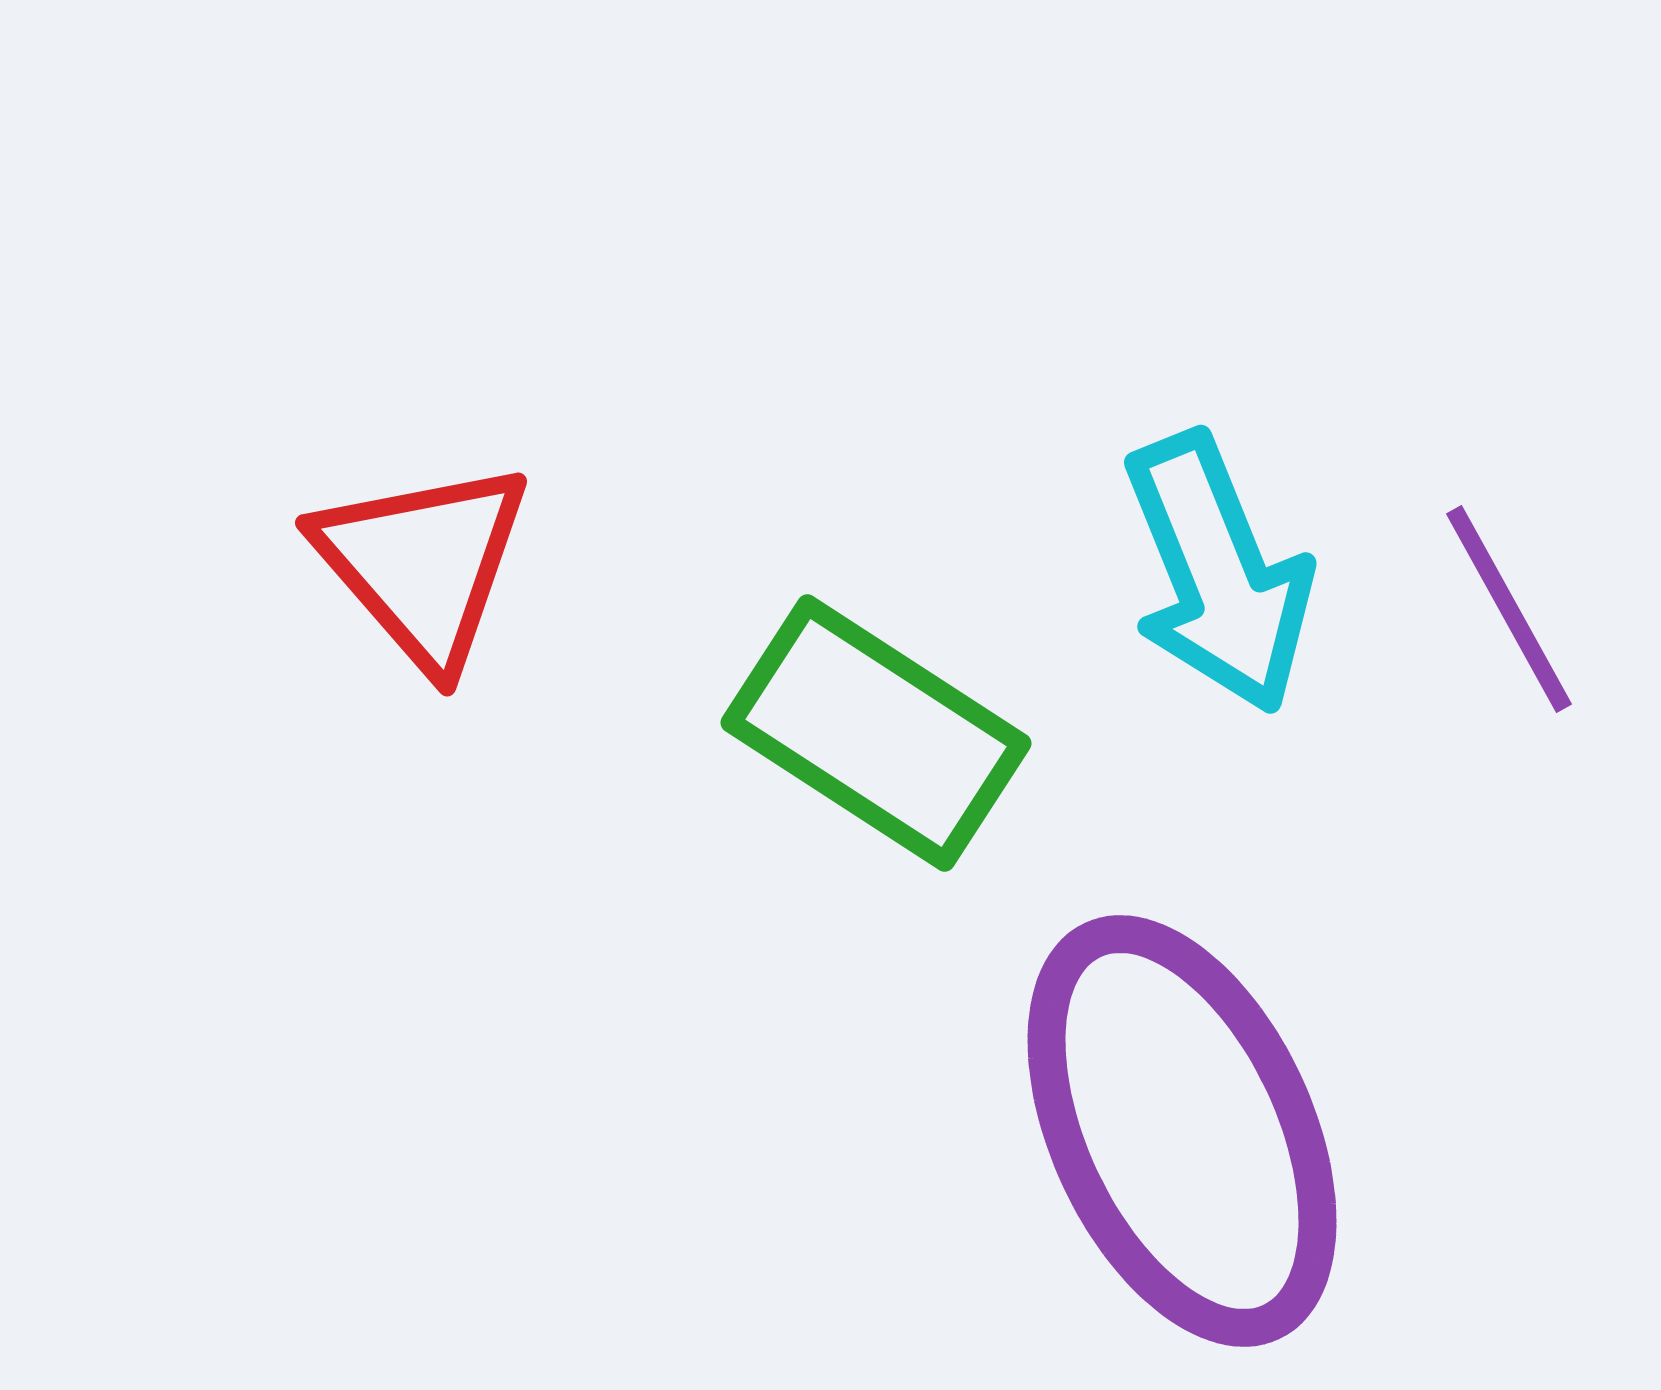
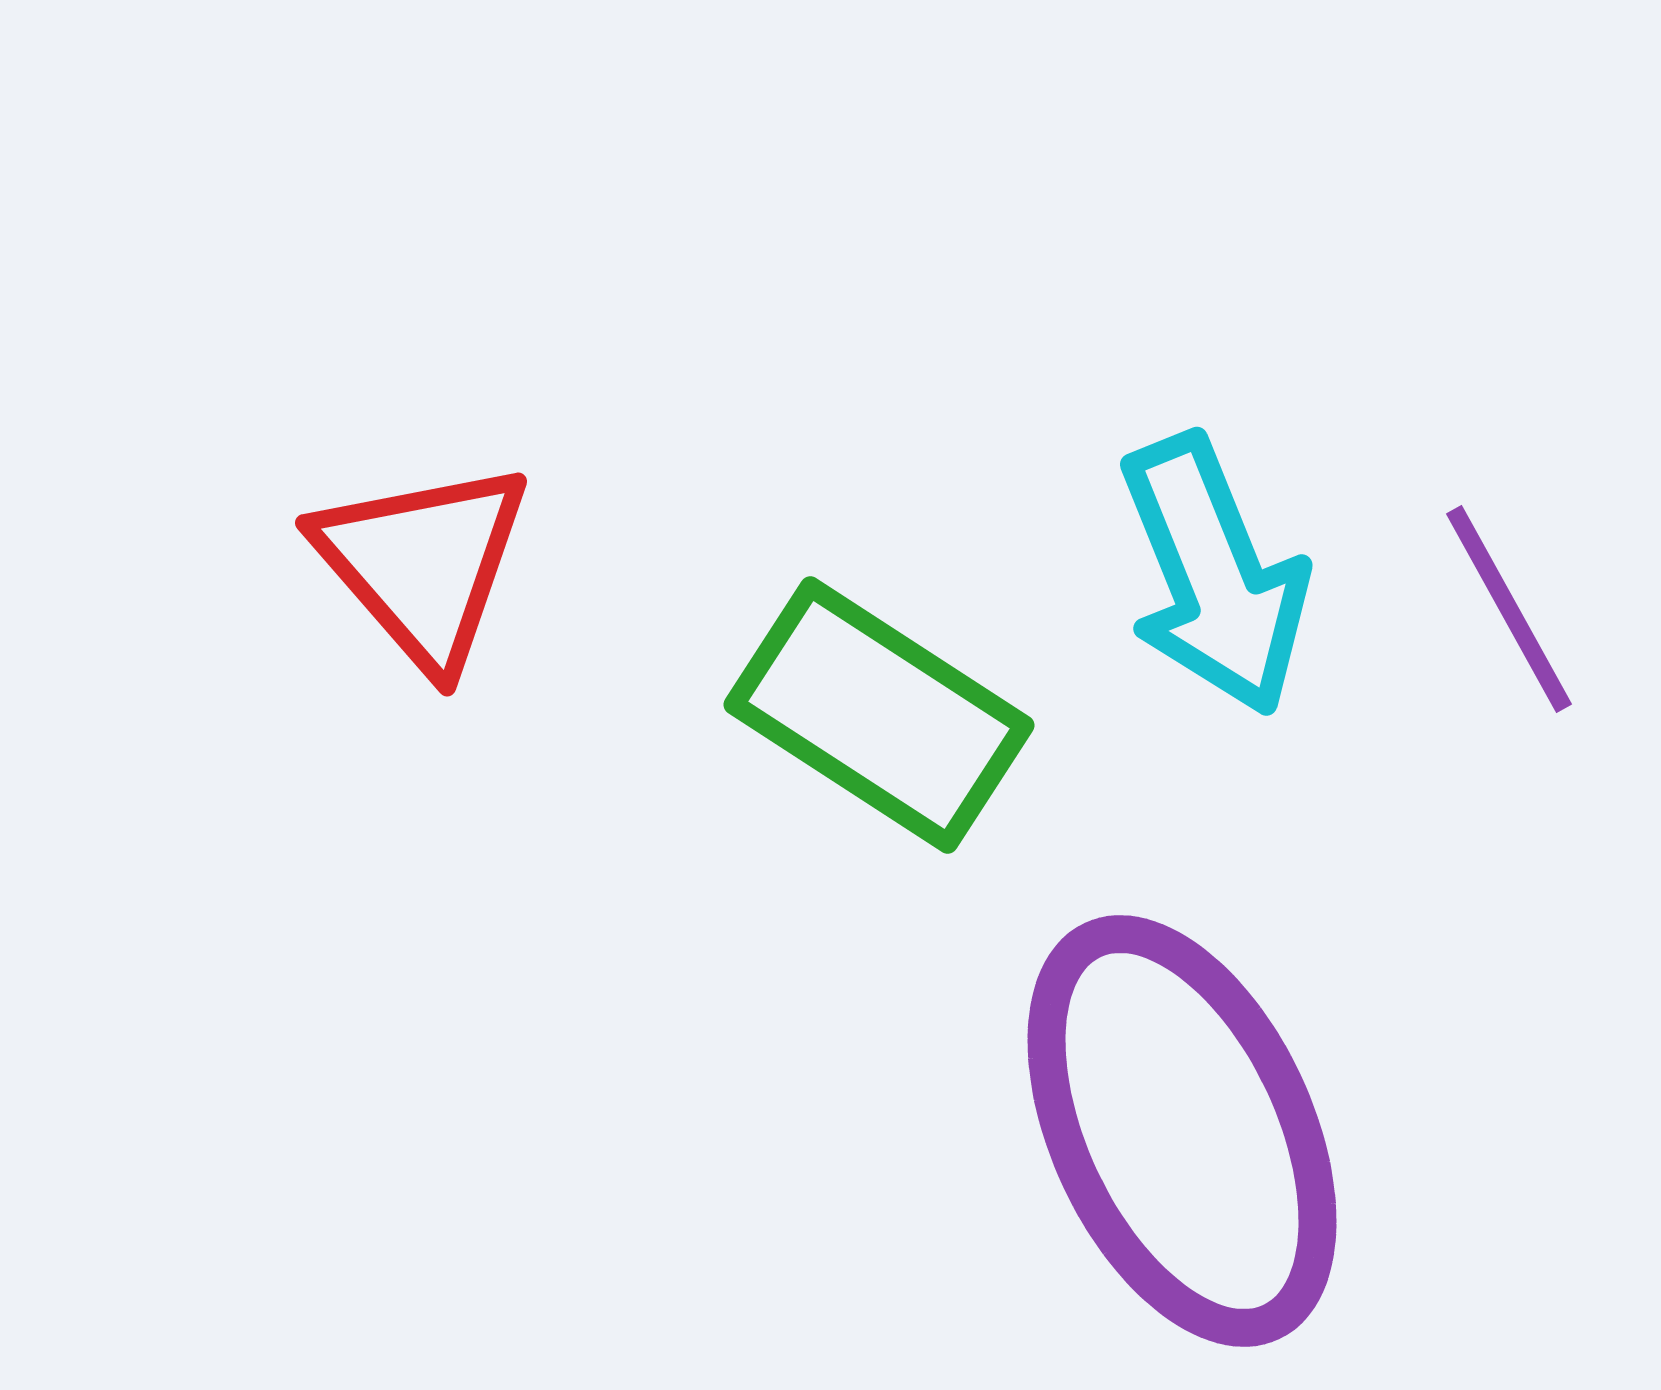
cyan arrow: moved 4 px left, 2 px down
green rectangle: moved 3 px right, 18 px up
